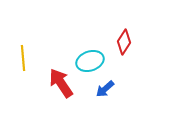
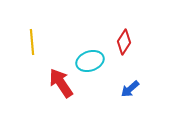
yellow line: moved 9 px right, 16 px up
blue arrow: moved 25 px right
